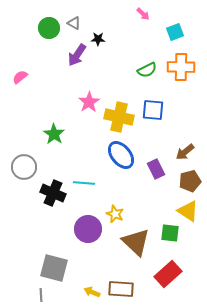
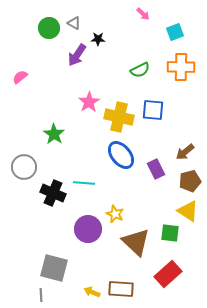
green semicircle: moved 7 px left
